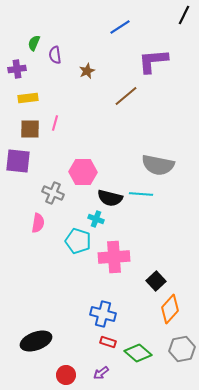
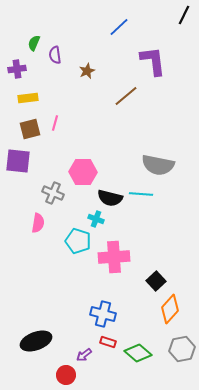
blue line: moved 1 px left; rotated 10 degrees counterclockwise
purple L-shape: rotated 88 degrees clockwise
brown square: rotated 15 degrees counterclockwise
purple arrow: moved 17 px left, 18 px up
